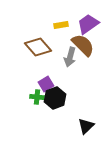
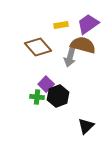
brown semicircle: rotated 30 degrees counterclockwise
purple square: rotated 14 degrees counterclockwise
black hexagon: moved 3 px right, 2 px up
